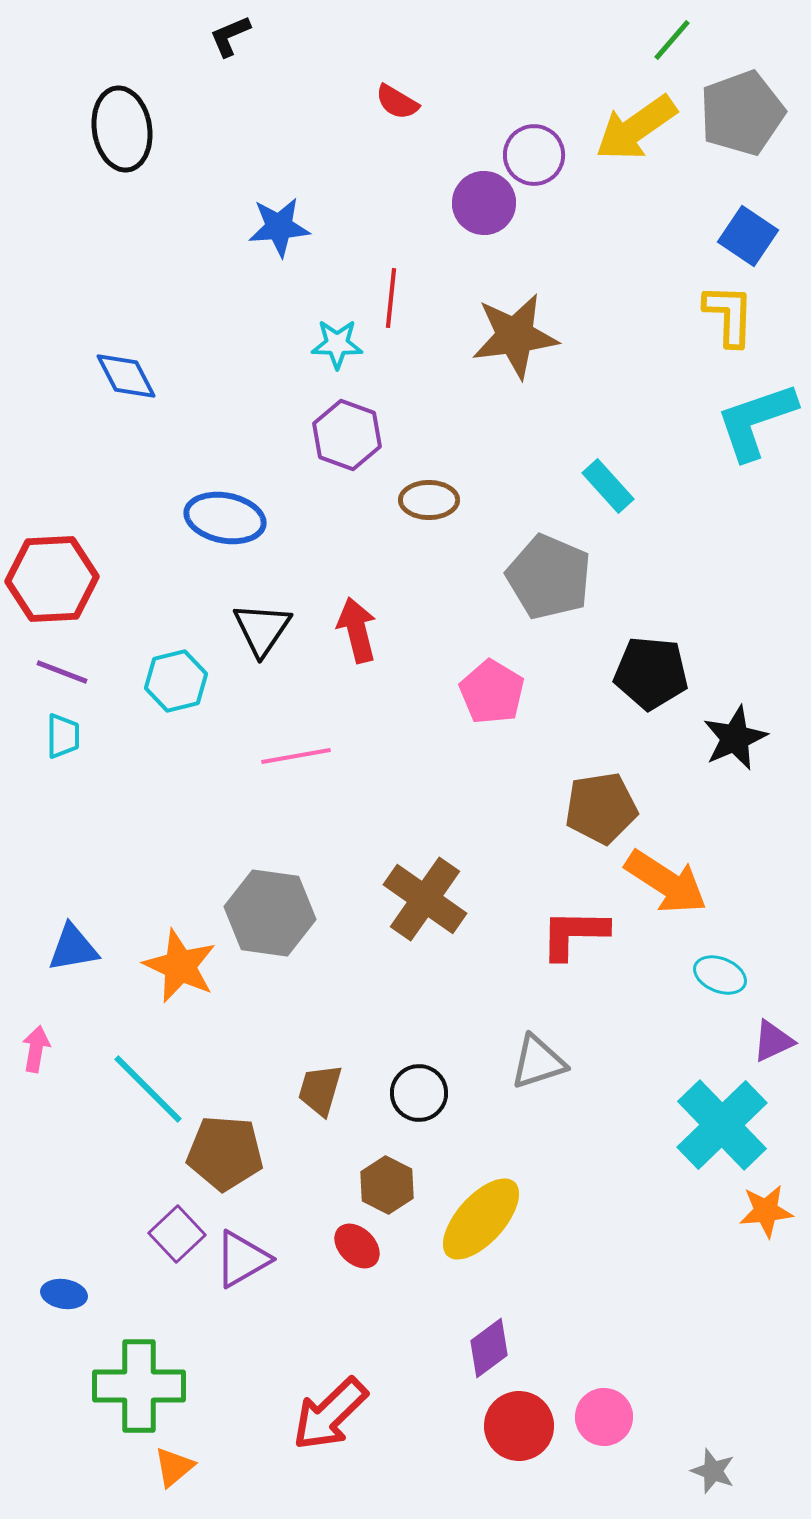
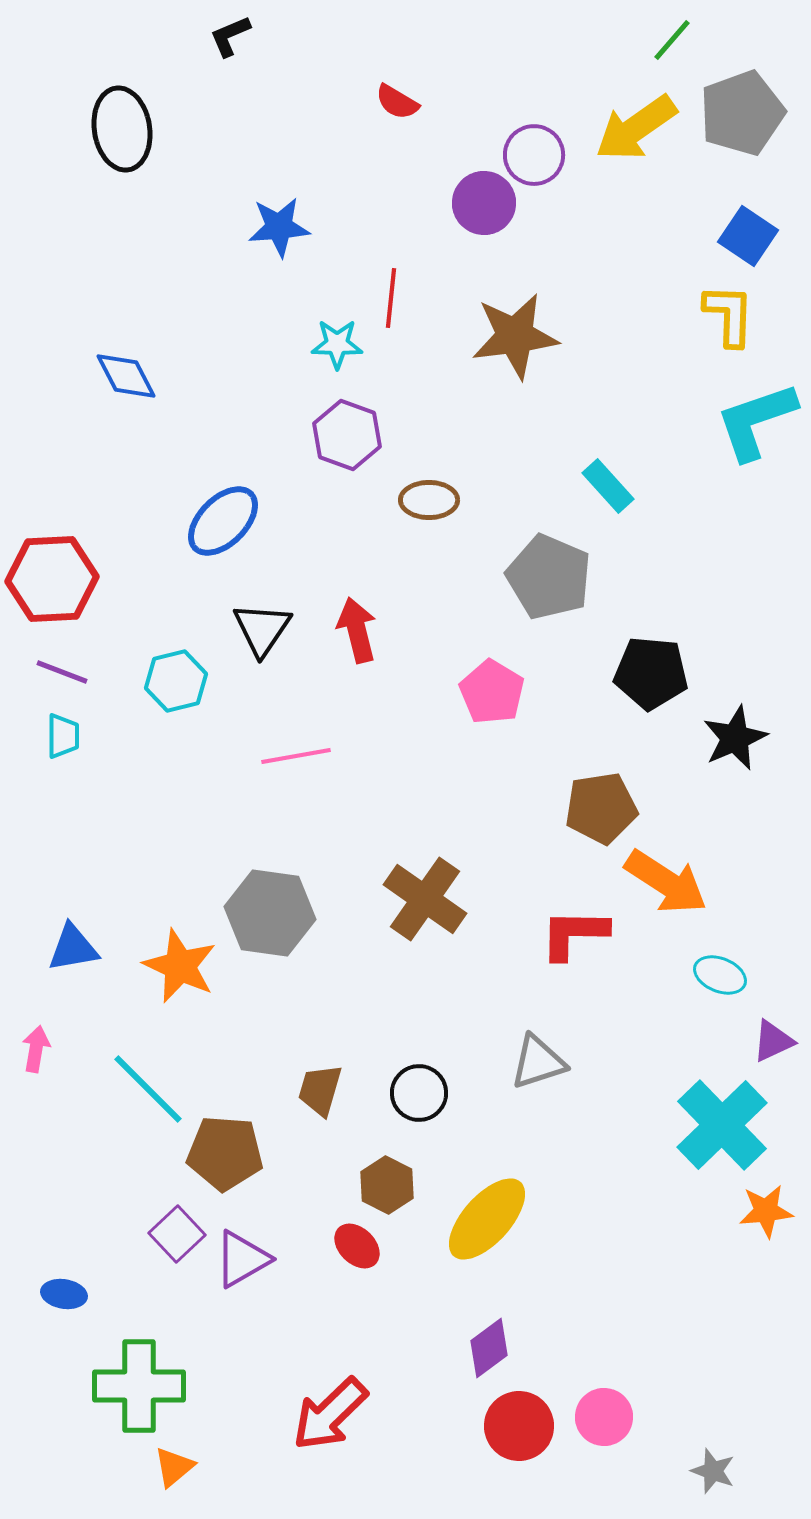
blue ellipse at (225, 518): moved 2 px left, 3 px down; rotated 56 degrees counterclockwise
yellow ellipse at (481, 1219): moved 6 px right
